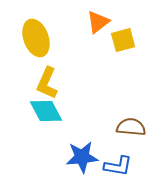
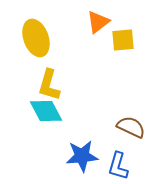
yellow square: rotated 10 degrees clockwise
yellow L-shape: moved 2 px right, 2 px down; rotated 8 degrees counterclockwise
brown semicircle: rotated 20 degrees clockwise
blue star: moved 1 px up
blue L-shape: rotated 96 degrees clockwise
